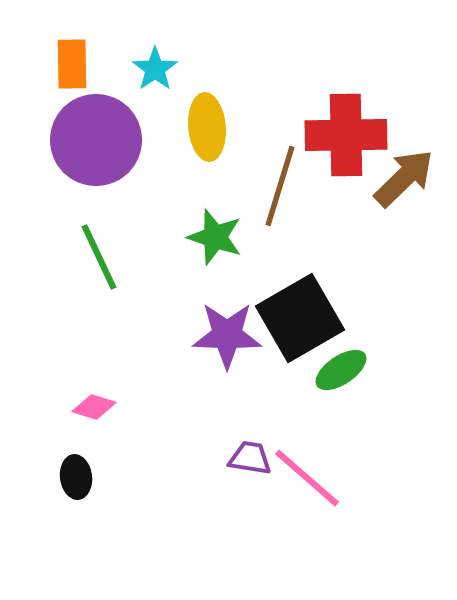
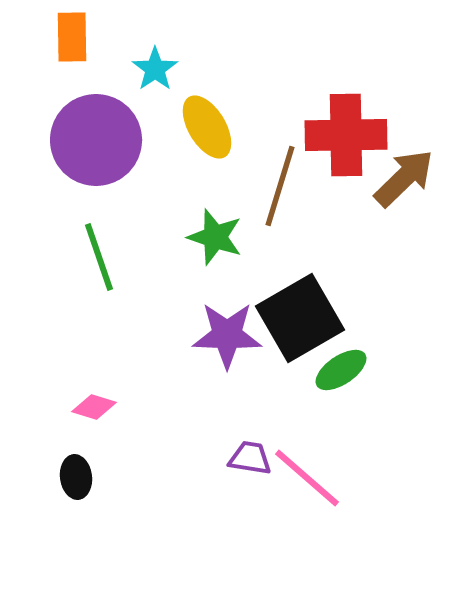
orange rectangle: moved 27 px up
yellow ellipse: rotated 26 degrees counterclockwise
green line: rotated 6 degrees clockwise
